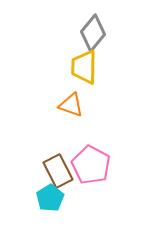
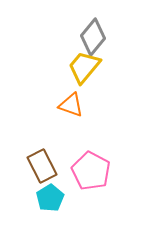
gray diamond: moved 4 px down
yellow trapezoid: rotated 39 degrees clockwise
pink pentagon: moved 6 px down
brown rectangle: moved 16 px left, 5 px up
